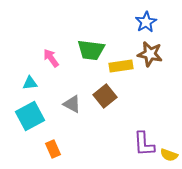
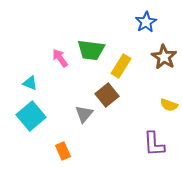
brown star: moved 14 px right, 3 px down; rotated 20 degrees clockwise
pink arrow: moved 9 px right
yellow rectangle: rotated 50 degrees counterclockwise
cyan triangle: rotated 28 degrees clockwise
brown square: moved 2 px right, 1 px up
gray triangle: moved 12 px right, 10 px down; rotated 42 degrees clockwise
cyan square: moved 1 px right; rotated 12 degrees counterclockwise
purple L-shape: moved 10 px right
orange rectangle: moved 10 px right, 2 px down
yellow semicircle: moved 50 px up
